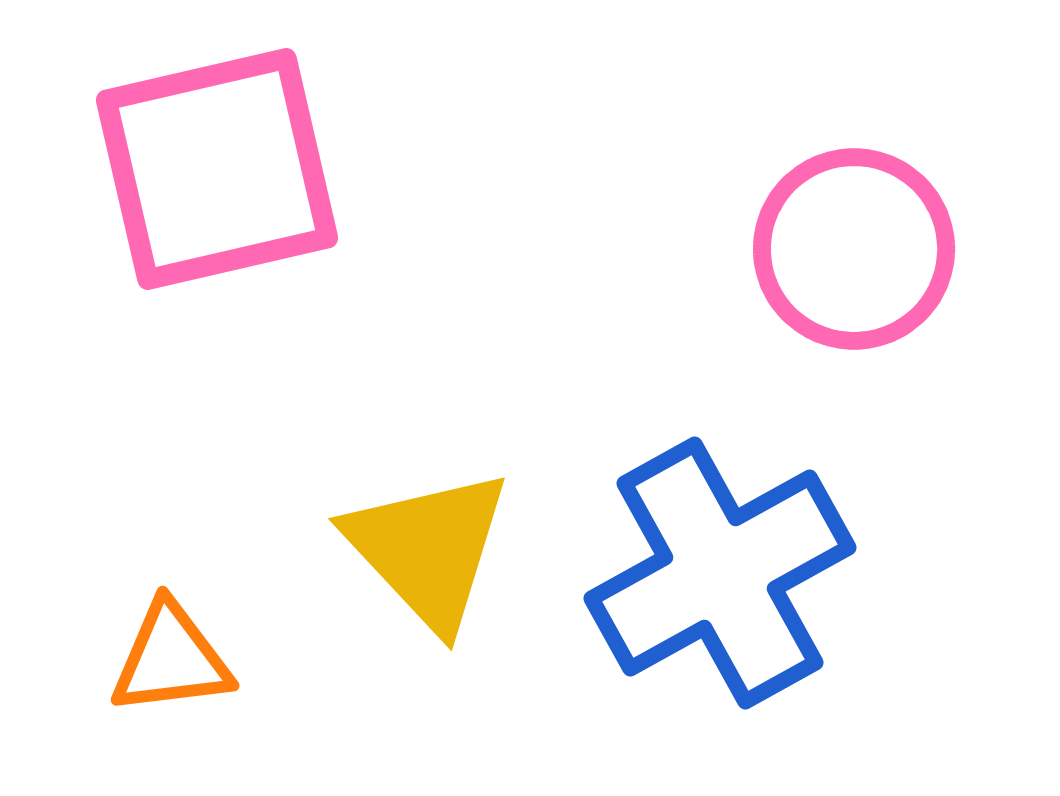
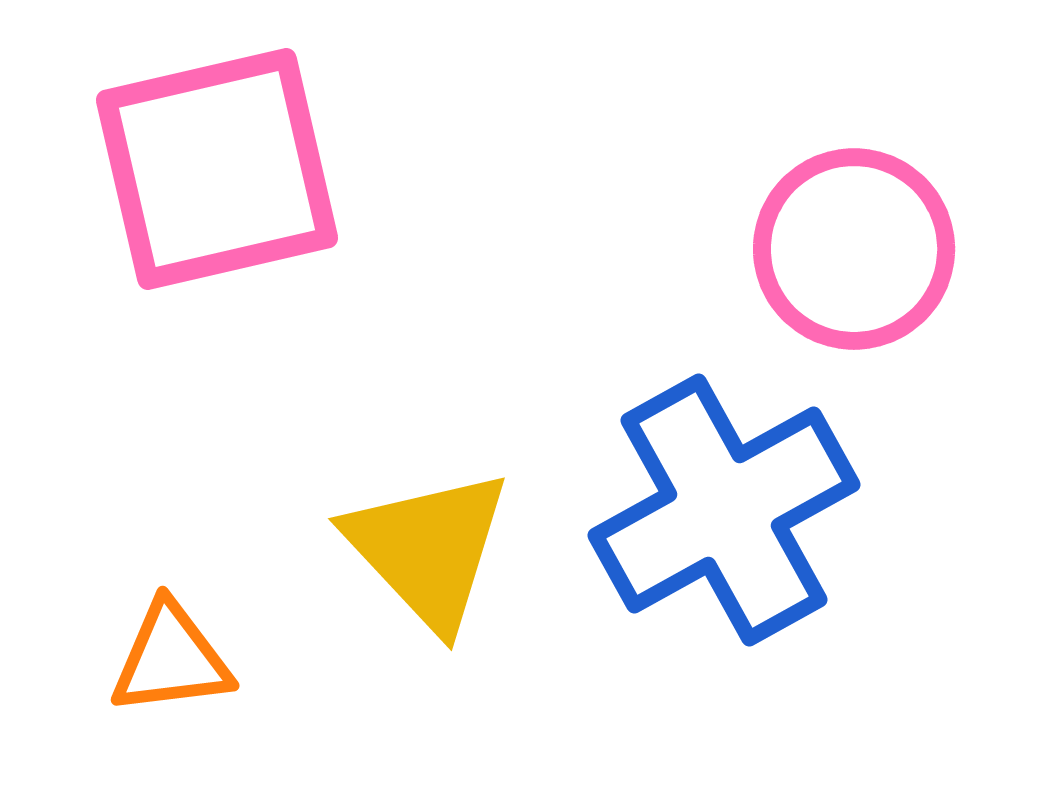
blue cross: moved 4 px right, 63 px up
